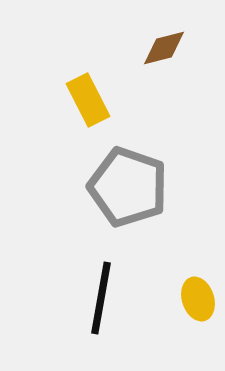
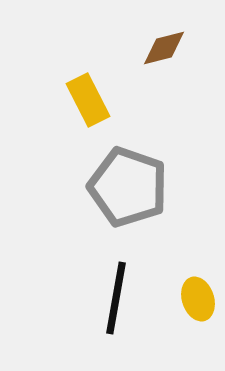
black line: moved 15 px right
